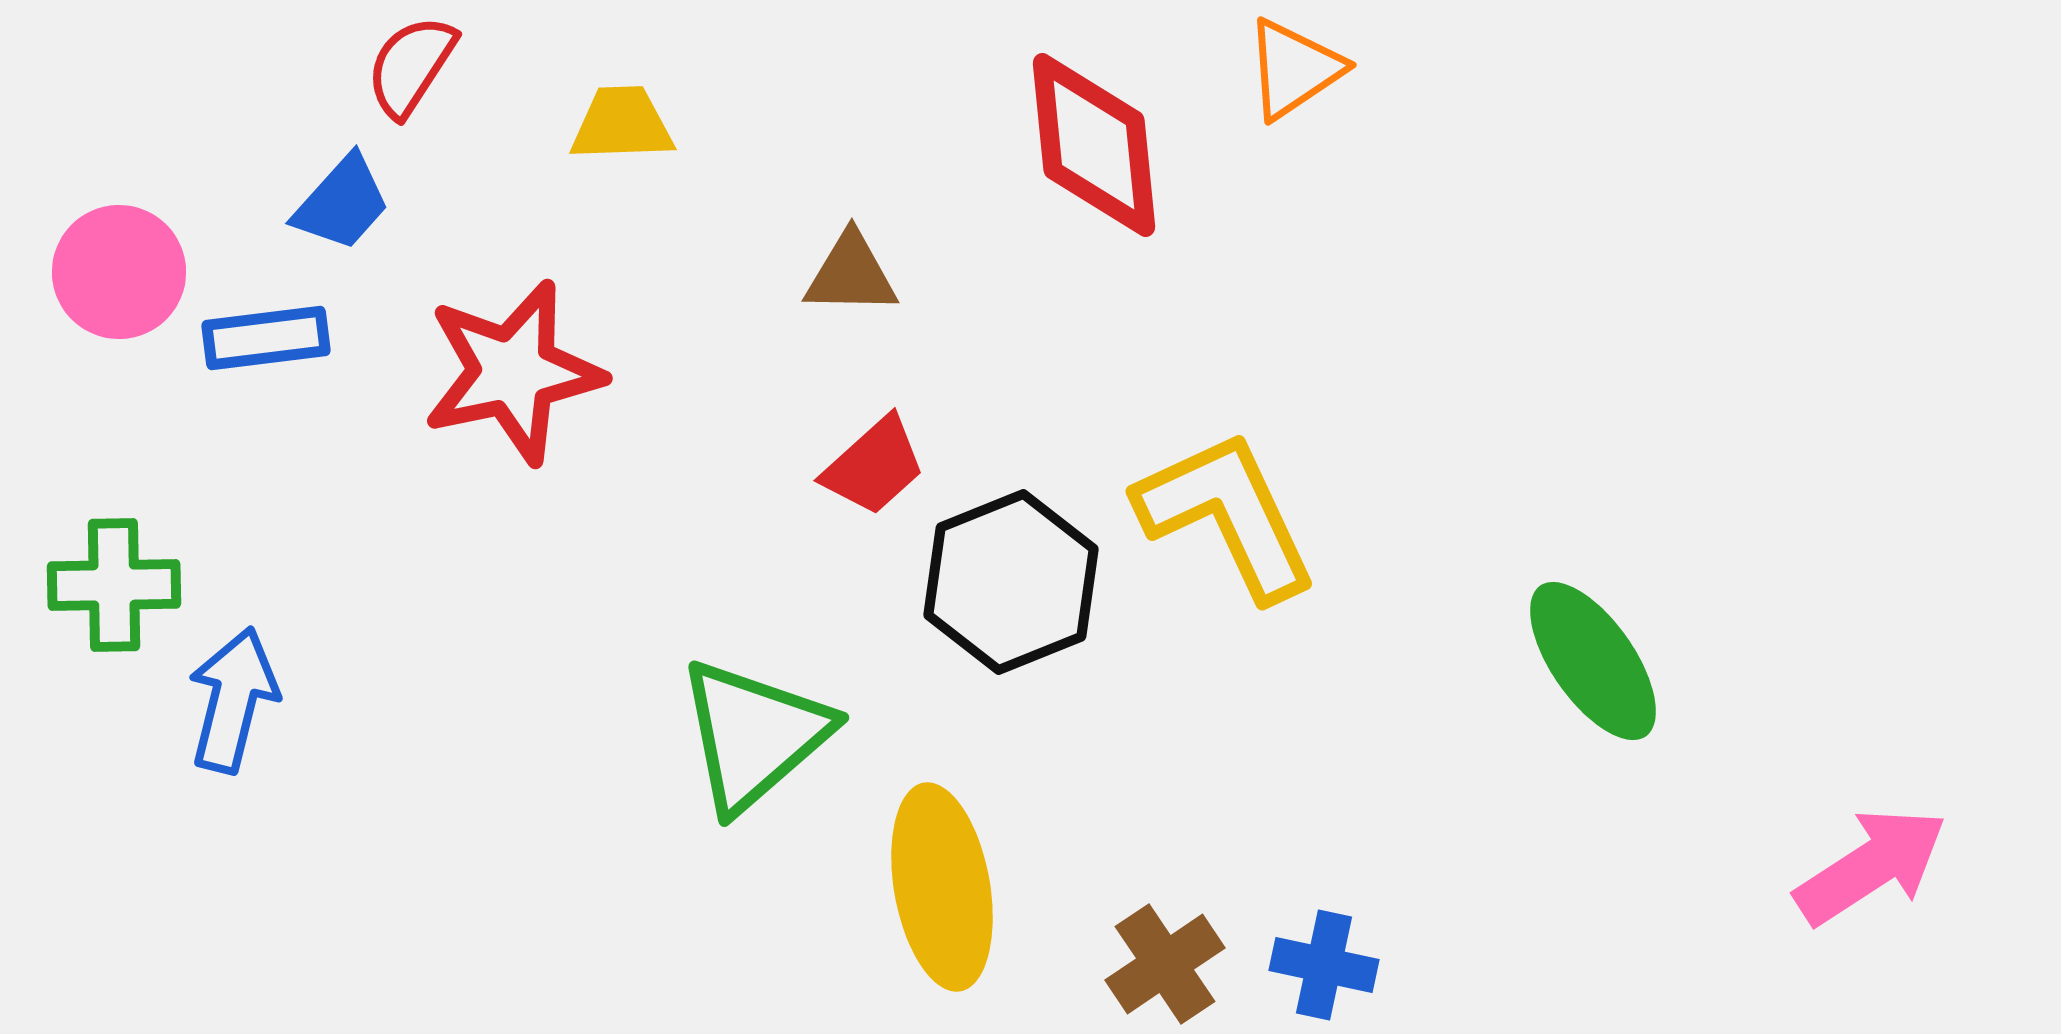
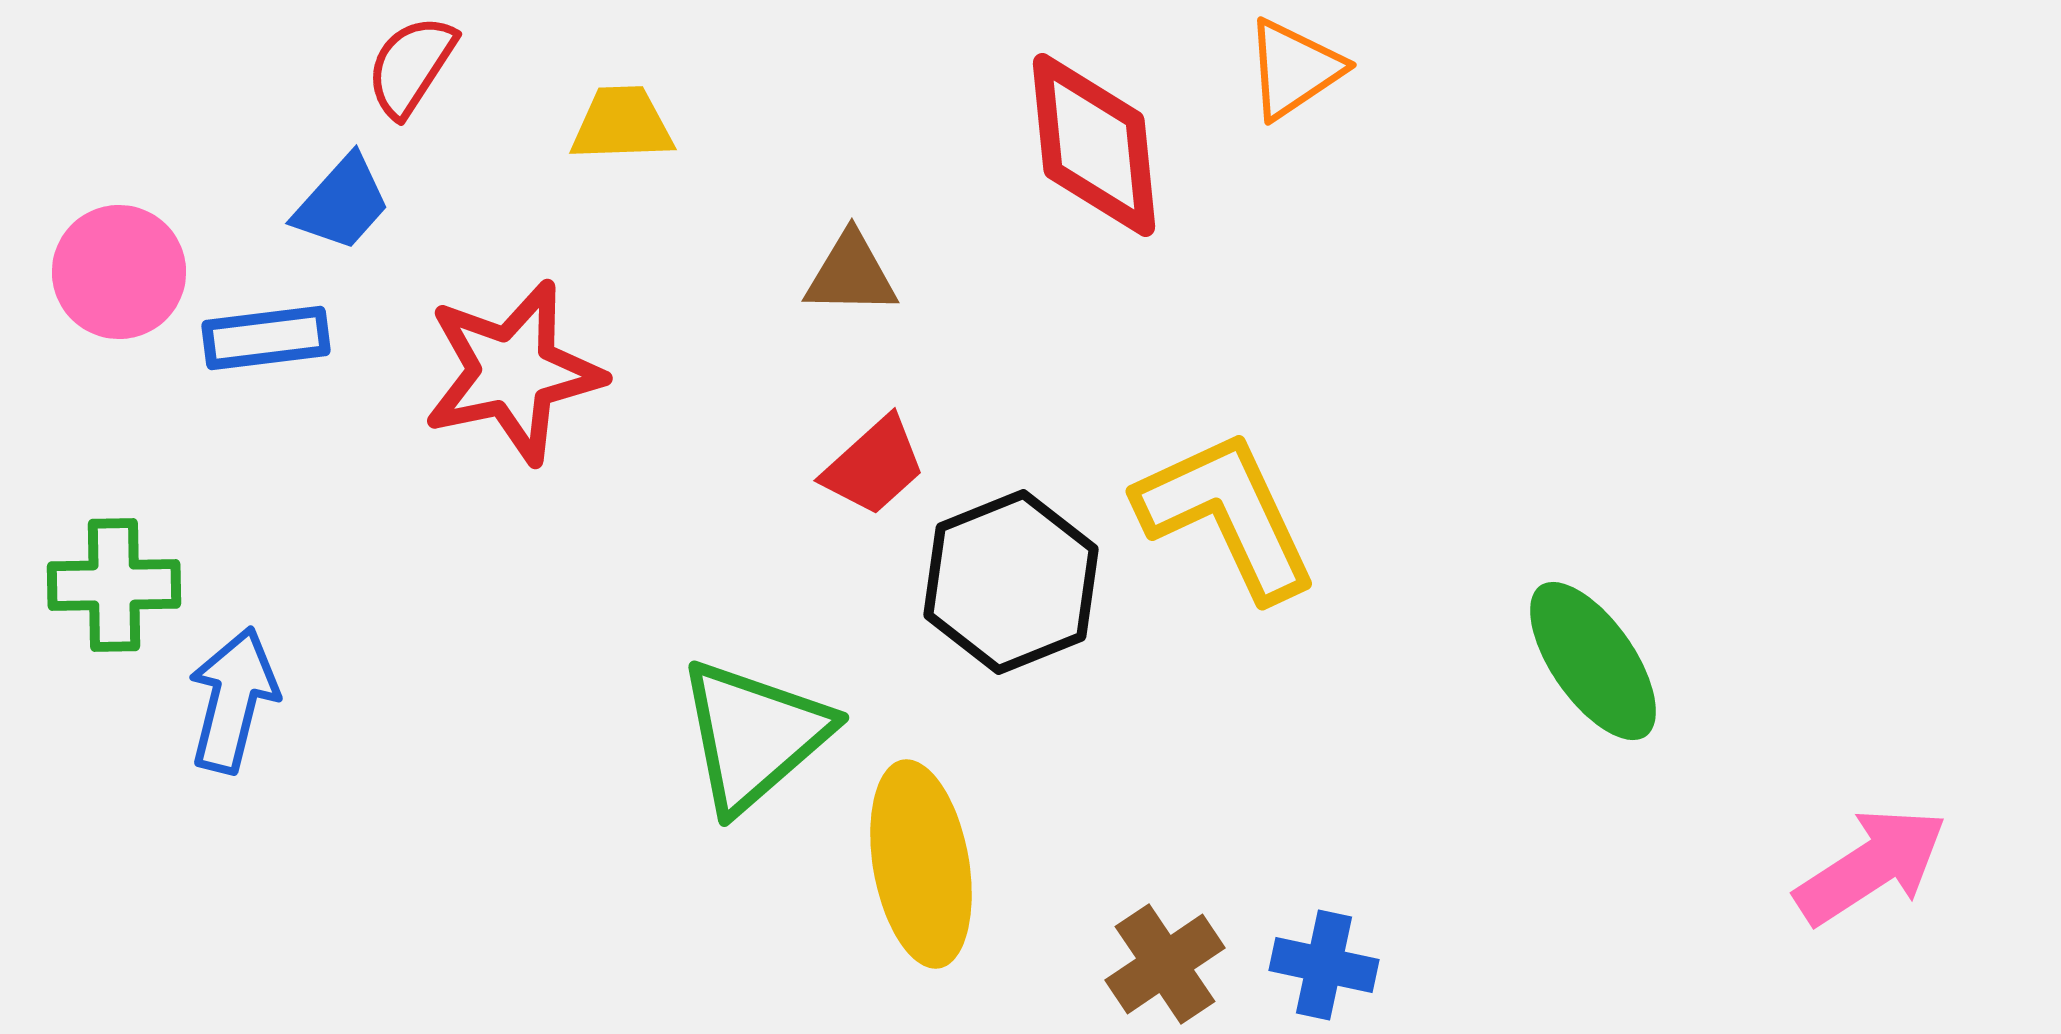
yellow ellipse: moved 21 px left, 23 px up
